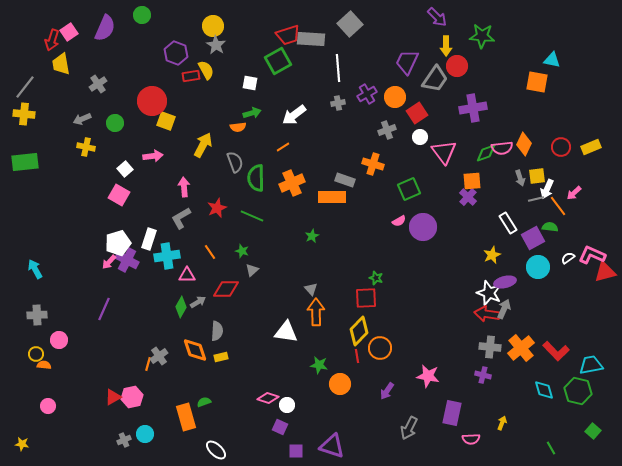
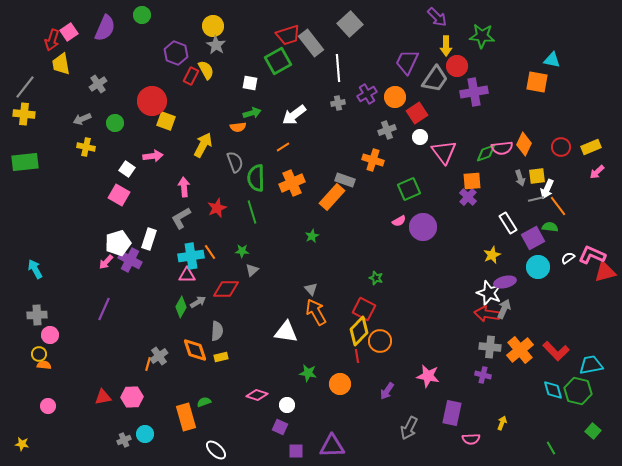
gray rectangle at (311, 39): moved 4 px down; rotated 48 degrees clockwise
red rectangle at (191, 76): rotated 54 degrees counterclockwise
purple cross at (473, 108): moved 1 px right, 16 px up
orange cross at (373, 164): moved 4 px up
white square at (125, 169): moved 2 px right; rotated 14 degrees counterclockwise
pink arrow at (574, 193): moved 23 px right, 21 px up
orange rectangle at (332, 197): rotated 48 degrees counterclockwise
green line at (252, 216): moved 4 px up; rotated 50 degrees clockwise
green star at (242, 251): rotated 16 degrees counterclockwise
cyan cross at (167, 256): moved 24 px right
purple cross at (127, 260): moved 3 px right
pink arrow at (109, 262): moved 3 px left
red square at (366, 298): moved 2 px left, 11 px down; rotated 30 degrees clockwise
orange arrow at (316, 312): rotated 28 degrees counterclockwise
pink circle at (59, 340): moved 9 px left, 5 px up
orange circle at (380, 348): moved 7 px up
orange cross at (521, 348): moved 1 px left, 2 px down
yellow circle at (36, 354): moved 3 px right
green star at (319, 365): moved 11 px left, 8 px down
cyan diamond at (544, 390): moved 9 px right
red triangle at (113, 397): moved 10 px left; rotated 18 degrees clockwise
pink hexagon at (132, 397): rotated 10 degrees clockwise
pink diamond at (268, 398): moved 11 px left, 3 px up
purple triangle at (332, 446): rotated 20 degrees counterclockwise
